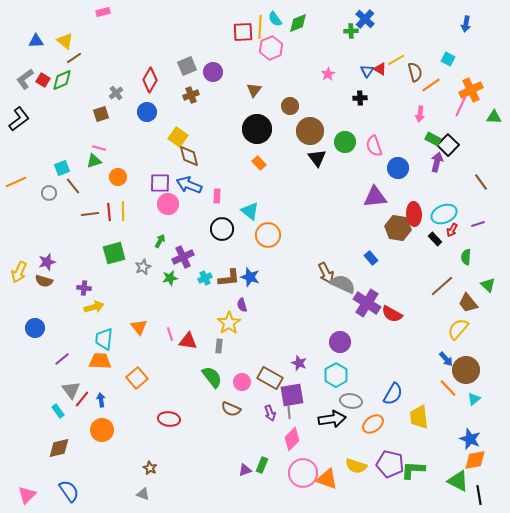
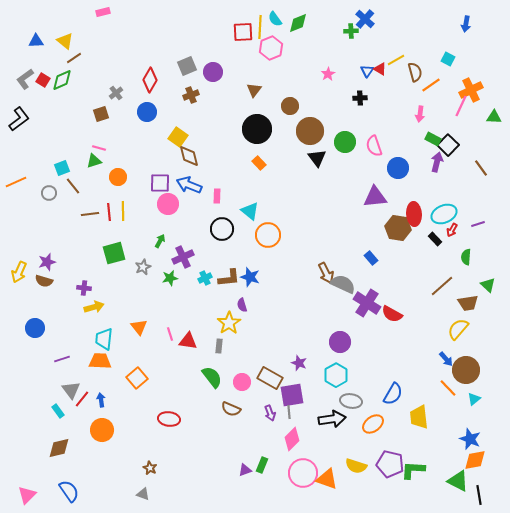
brown line at (481, 182): moved 14 px up
brown trapezoid at (468, 303): rotated 60 degrees counterclockwise
purple line at (62, 359): rotated 21 degrees clockwise
